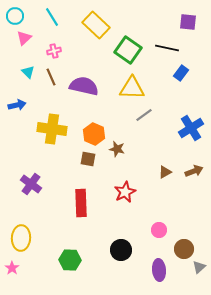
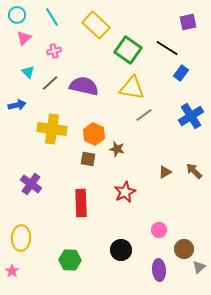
cyan circle: moved 2 px right, 1 px up
purple square: rotated 18 degrees counterclockwise
black line: rotated 20 degrees clockwise
brown line: moved 1 px left, 6 px down; rotated 72 degrees clockwise
yellow triangle: rotated 8 degrees clockwise
blue cross: moved 12 px up
brown arrow: rotated 114 degrees counterclockwise
pink star: moved 3 px down
